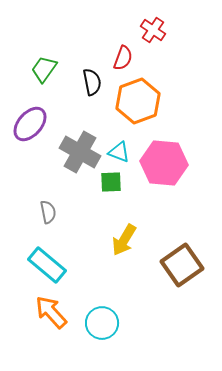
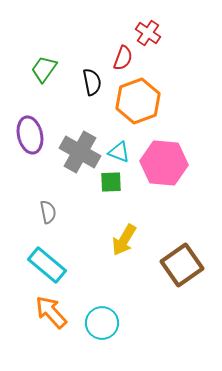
red cross: moved 5 px left, 3 px down
purple ellipse: moved 11 px down; rotated 54 degrees counterclockwise
